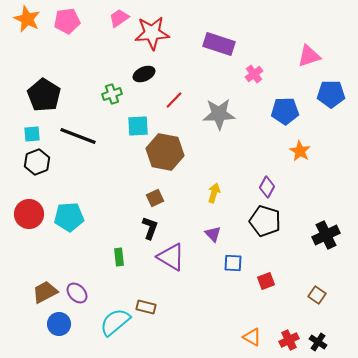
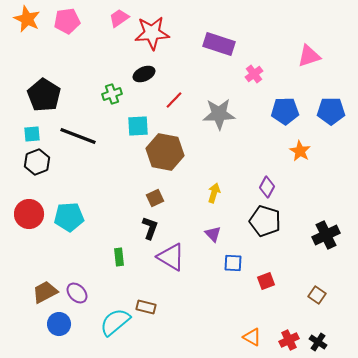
blue pentagon at (331, 94): moved 17 px down
